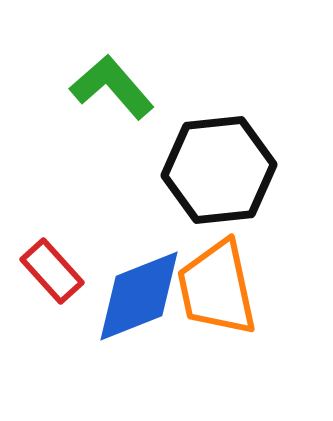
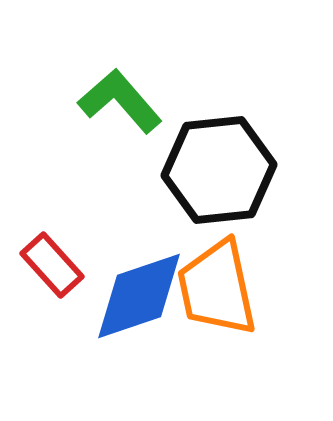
green L-shape: moved 8 px right, 14 px down
red rectangle: moved 6 px up
blue diamond: rotated 3 degrees clockwise
